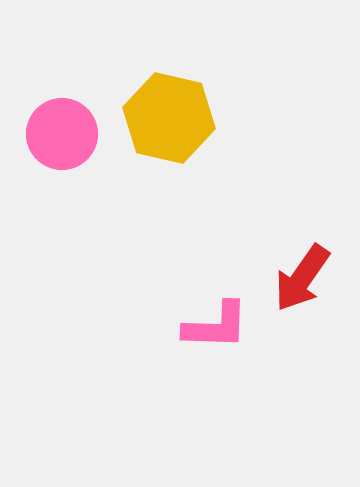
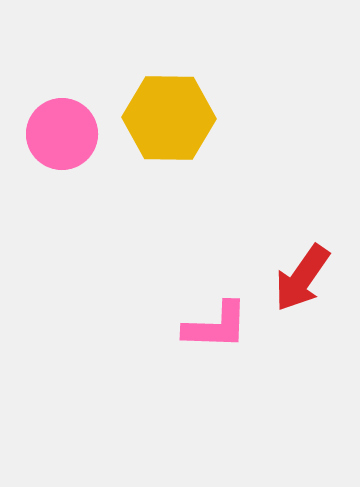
yellow hexagon: rotated 12 degrees counterclockwise
